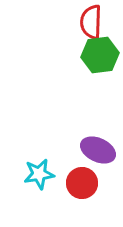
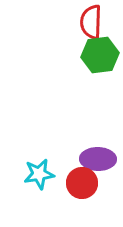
purple ellipse: moved 9 px down; rotated 24 degrees counterclockwise
